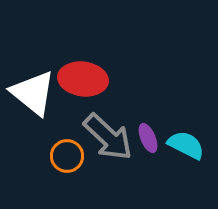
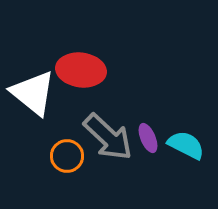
red ellipse: moved 2 px left, 9 px up
